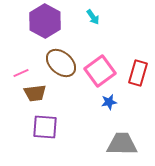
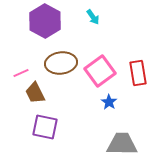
brown ellipse: rotated 48 degrees counterclockwise
red rectangle: rotated 25 degrees counterclockwise
brown trapezoid: rotated 70 degrees clockwise
blue star: rotated 28 degrees counterclockwise
purple square: rotated 8 degrees clockwise
